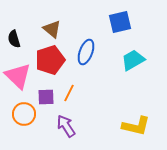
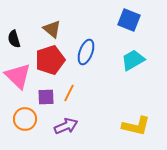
blue square: moved 9 px right, 2 px up; rotated 35 degrees clockwise
orange circle: moved 1 px right, 5 px down
purple arrow: rotated 100 degrees clockwise
